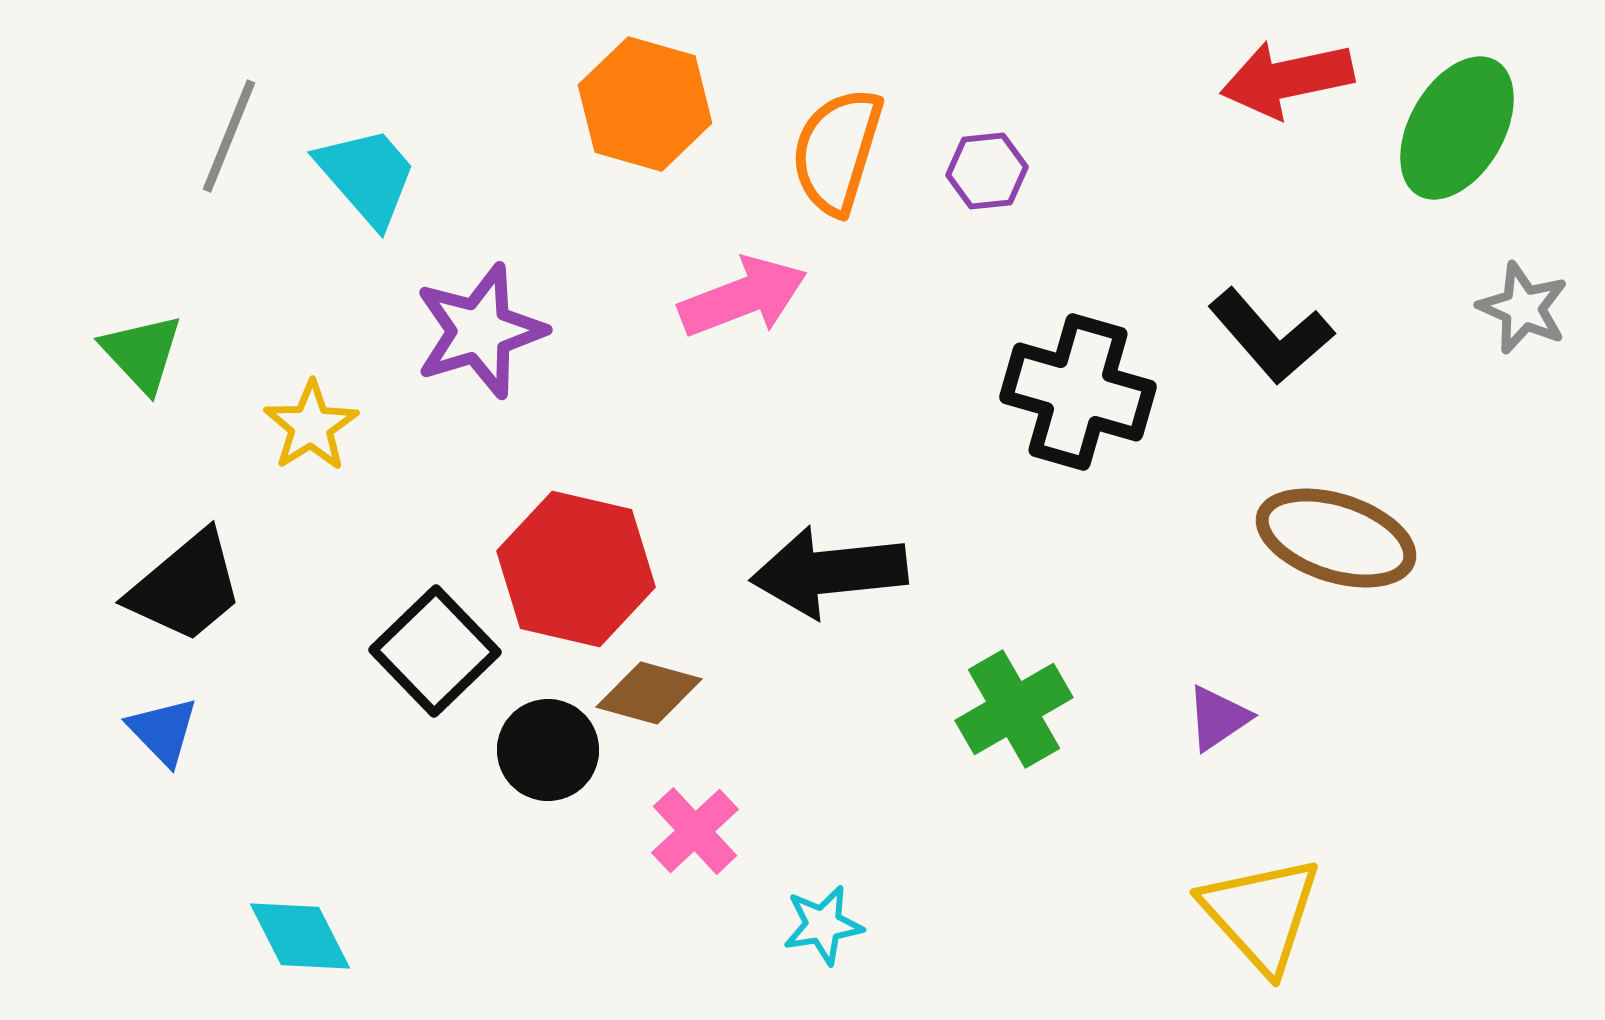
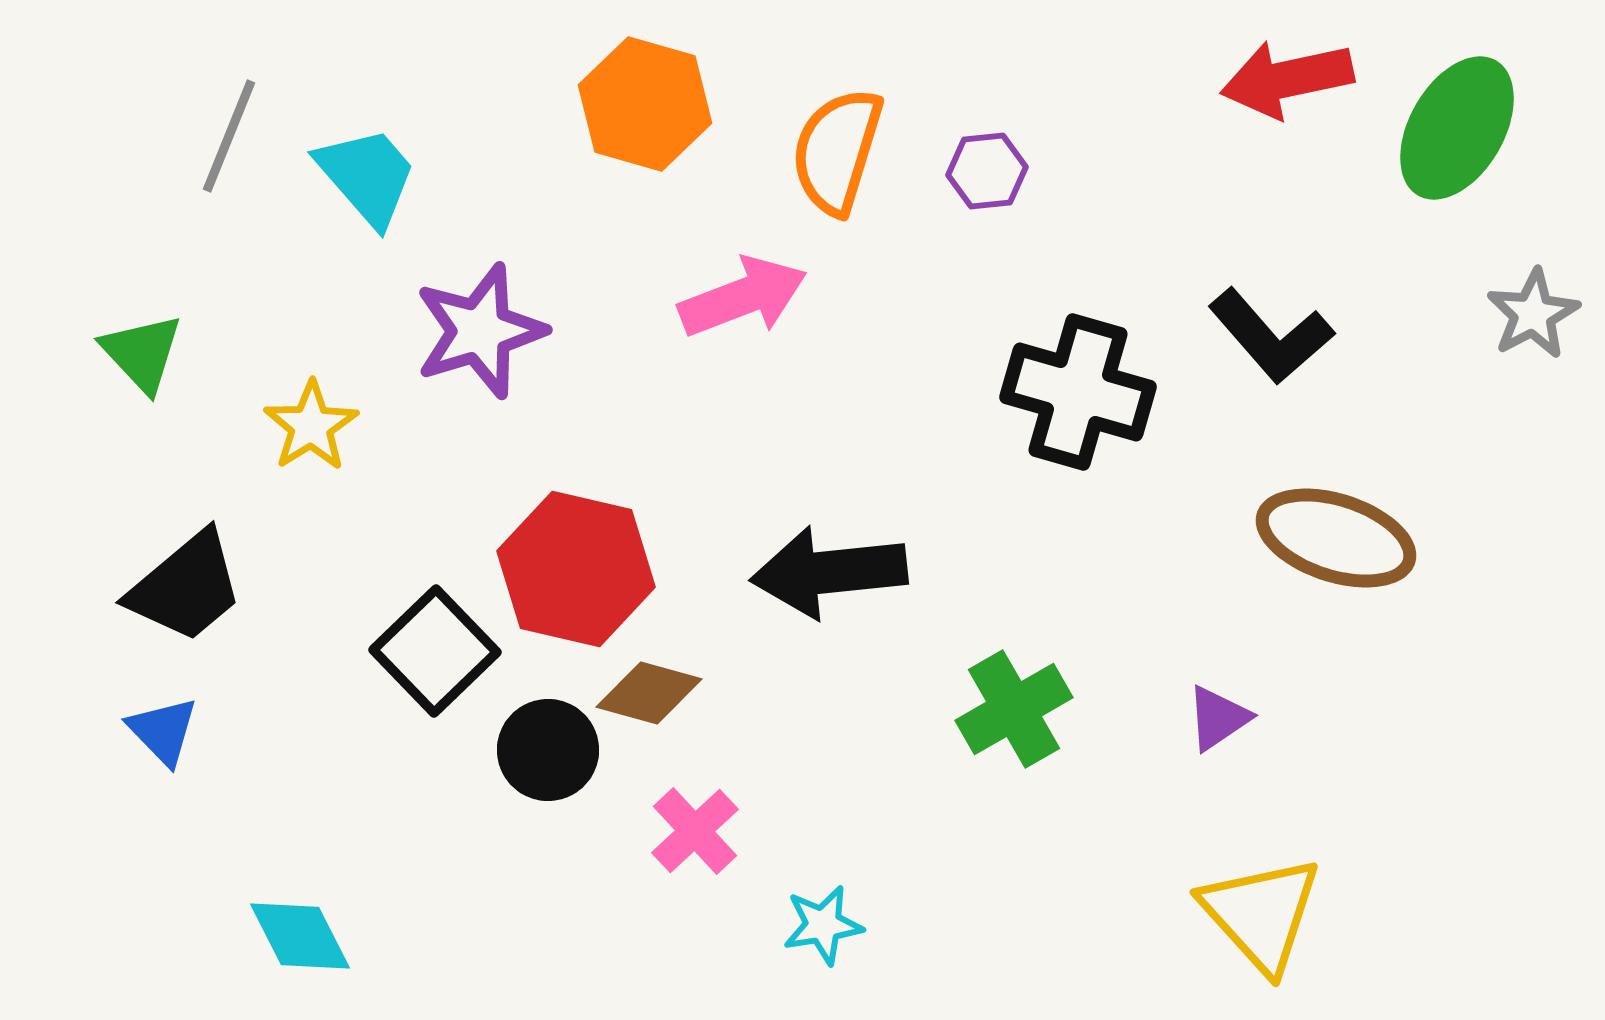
gray star: moved 10 px right, 6 px down; rotated 20 degrees clockwise
